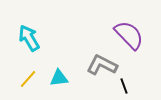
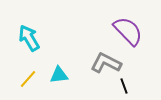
purple semicircle: moved 1 px left, 4 px up
gray L-shape: moved 4 px right, 2 px up
cyan triangle: moved 3 px up
